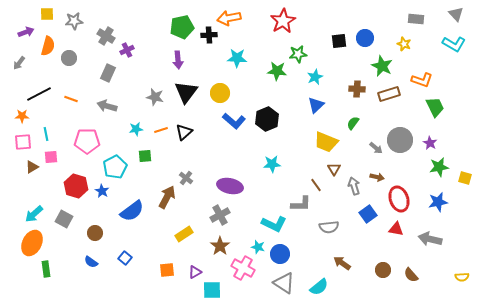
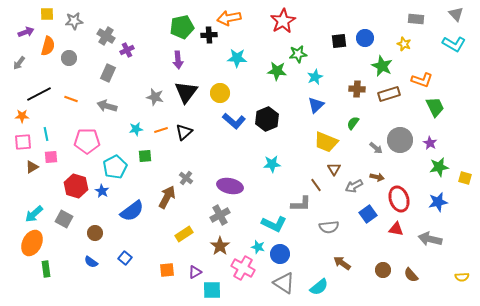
gray arrow at (354, 186): rotated 102 degrees counterclockwise
